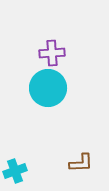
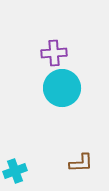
purple cross: moved 2 px right
cyan circle: moved 14 px right
